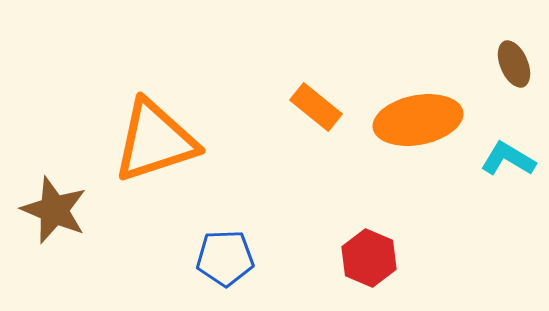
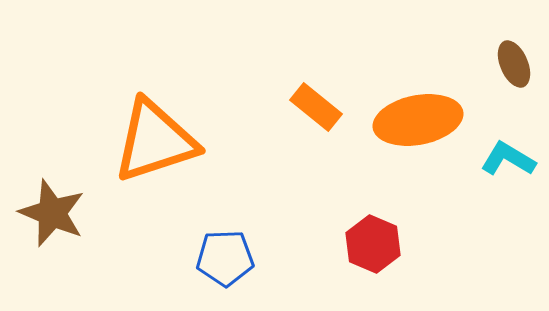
brown star: moved 2 px left, 3 px down
red hexagon: moved 4 px right, 14 px up
